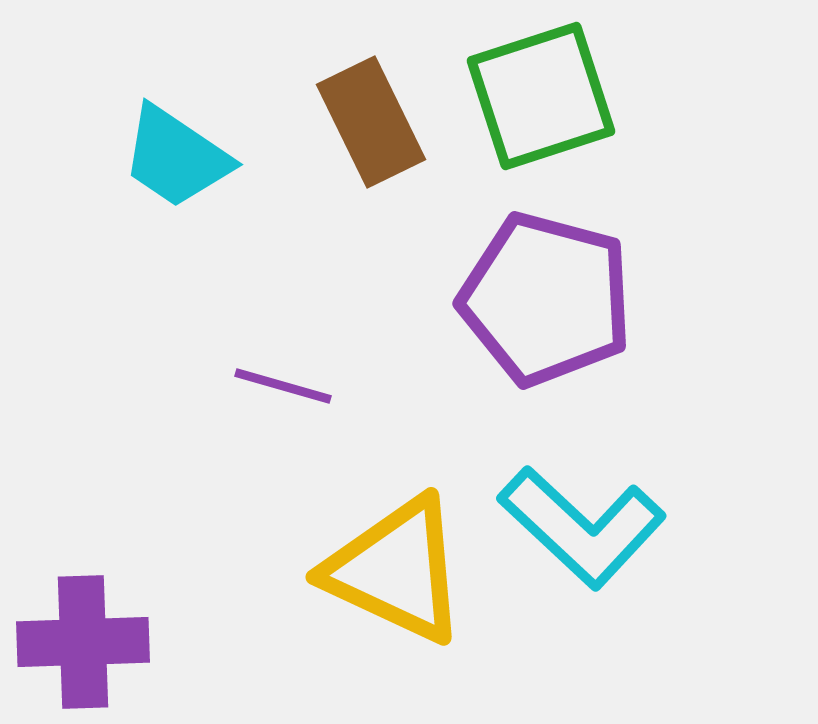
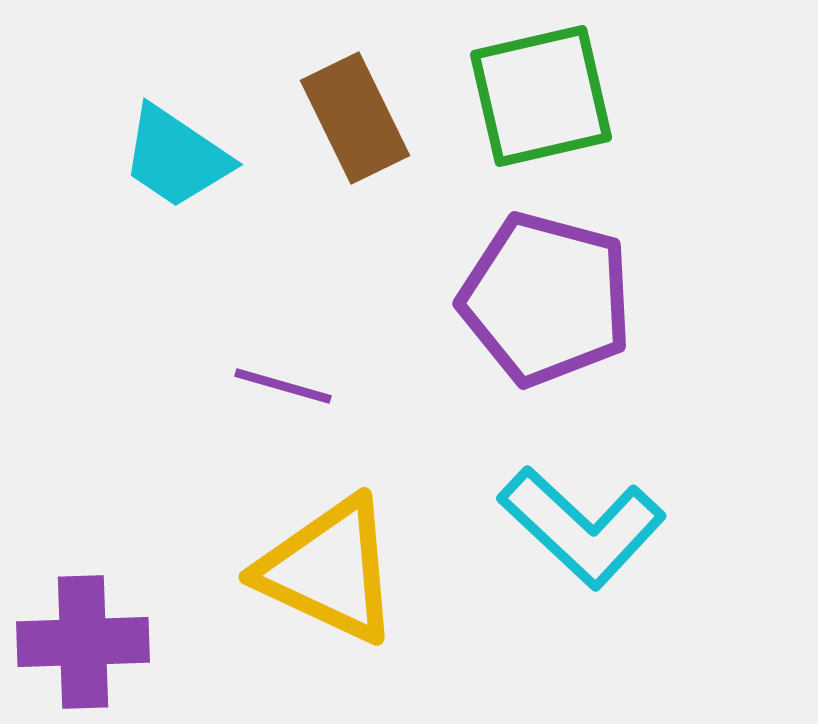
green square: rotated 5 degrees clockwise
brown rectangle: moved 16 px left, 4 px up
yellow triangle: moved 67 px left
